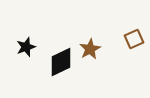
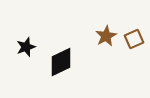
brown star: moved 16 px right, 13 px up
